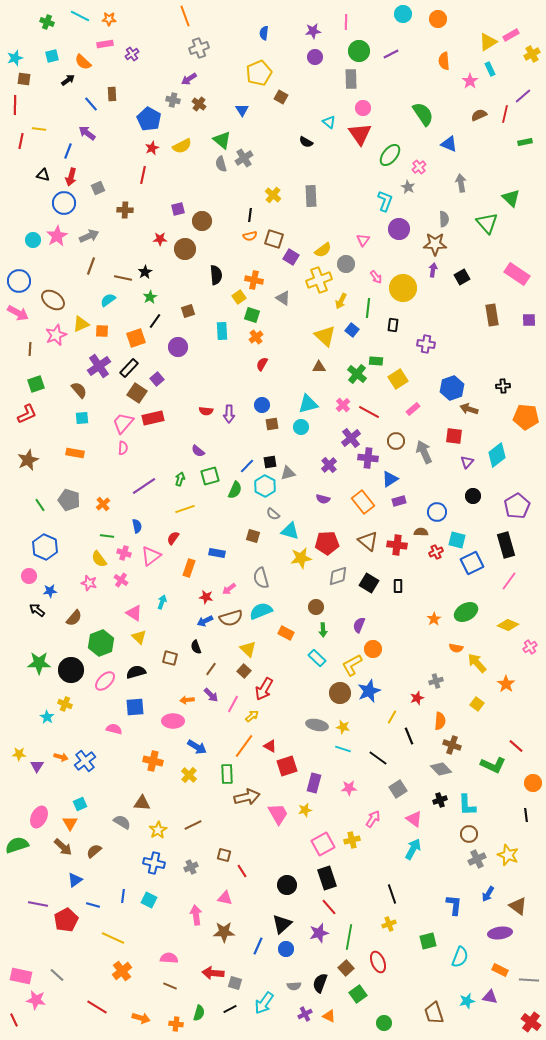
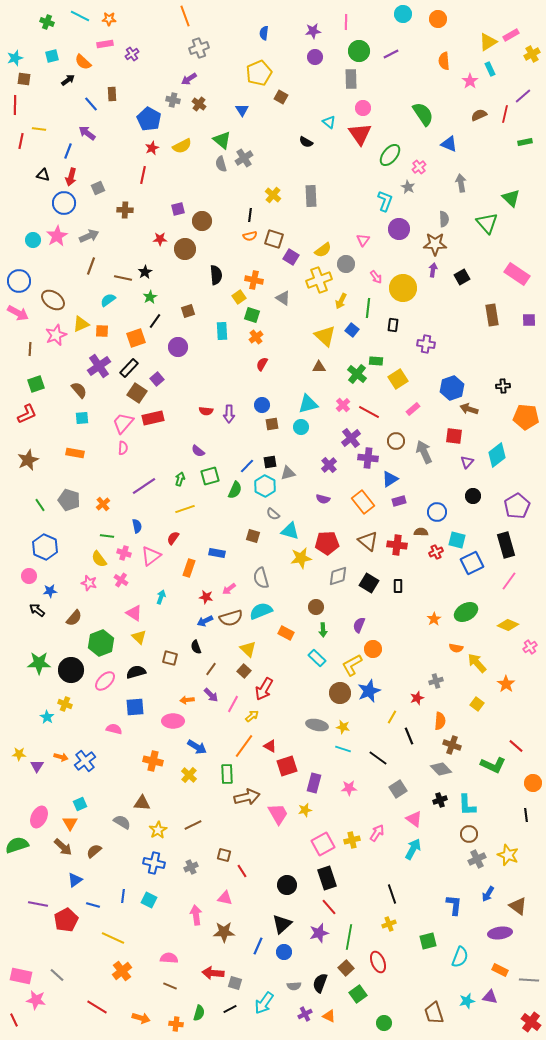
cyan arrow at (162, 602): moved 1 px left, 5 px up
pink arrow at (373, 819): moved 4 px right, 14 px down
blue circle at (286, 949): moved 2 px left, 3 px down
